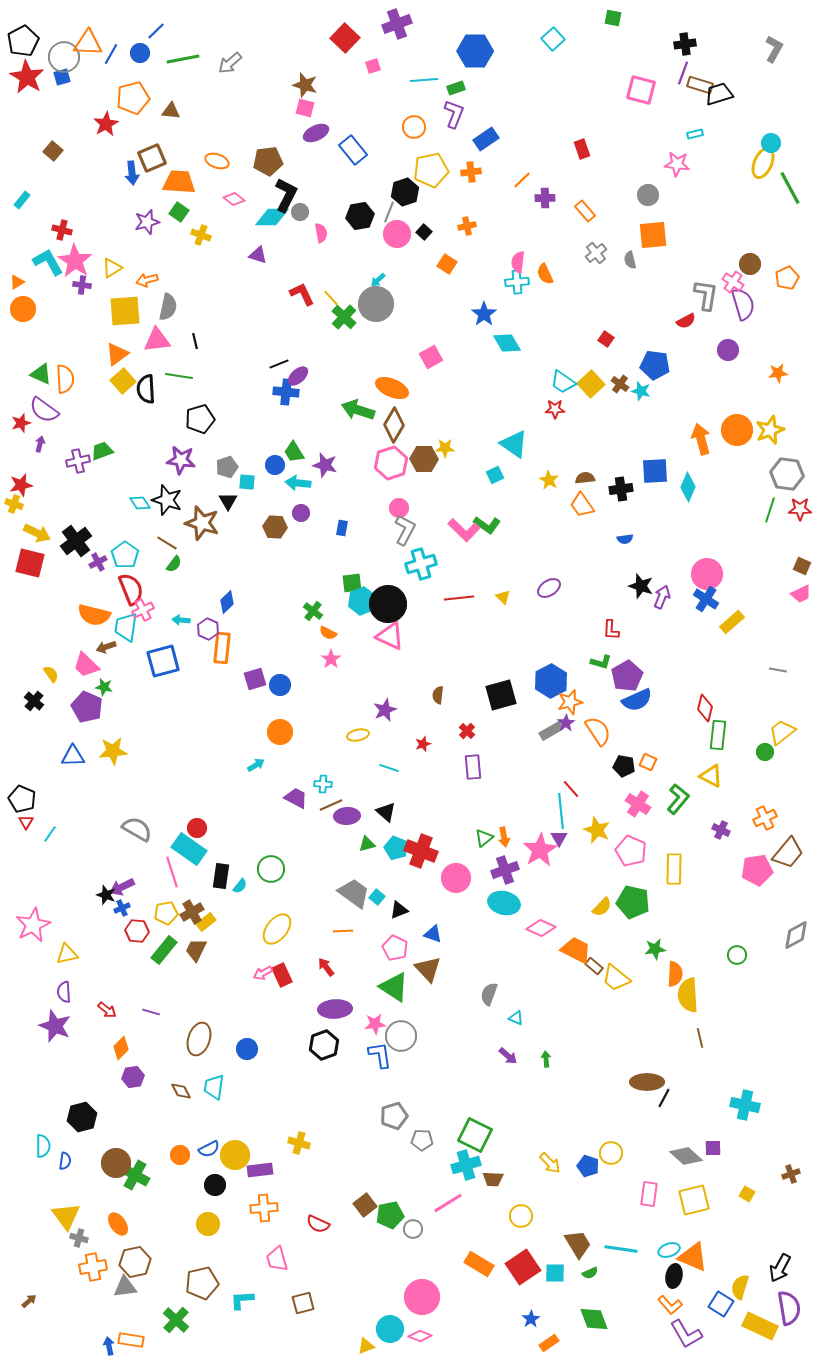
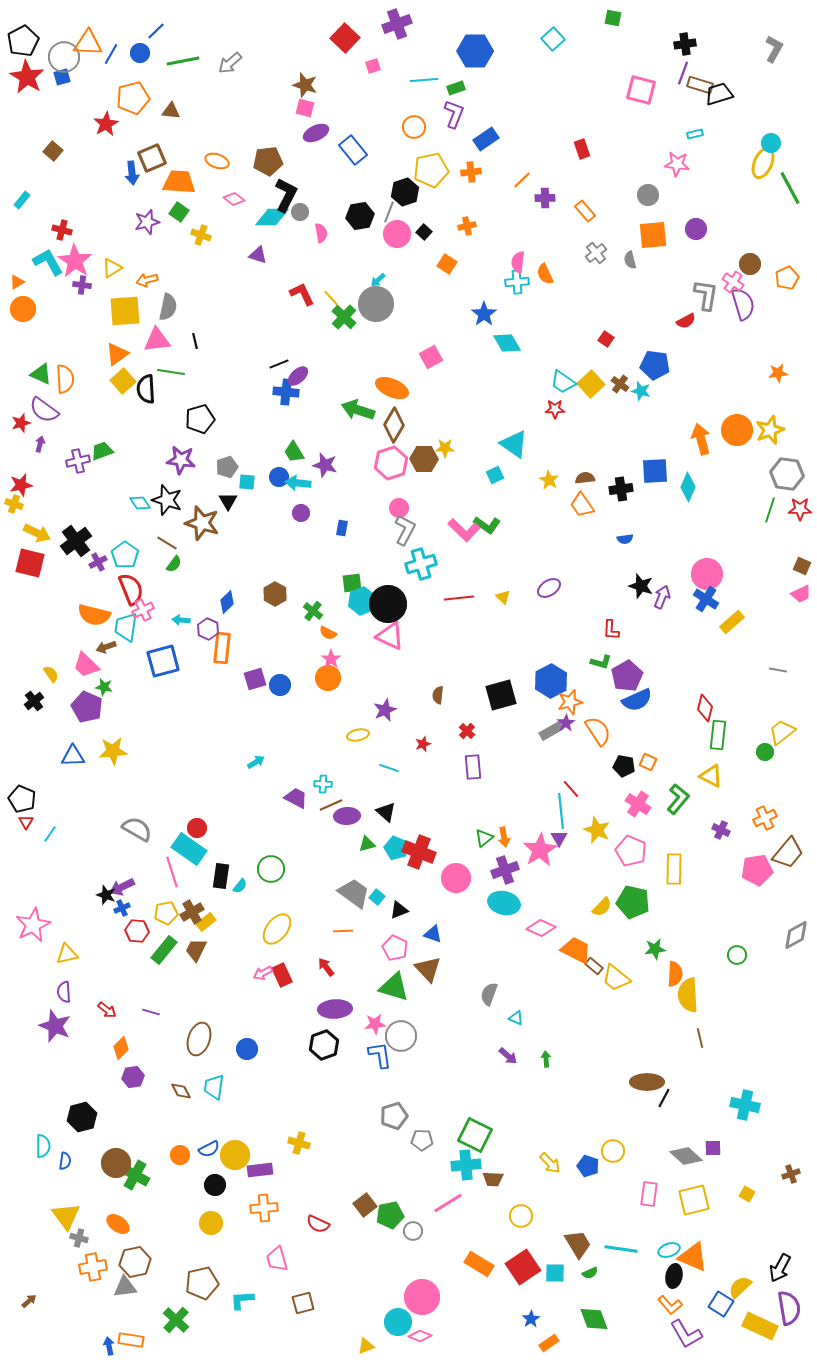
green line at (183, 59): moved 2 px down
purple circle at (728, 350): moved 32 px left, 121 px up
green line at (179, 376): moved 8 px left, 4 px up
blue circle at (275, 465): moved 4 px right, 12 px down
brown hexagon at (275, 527): moved 67 px down; rotated 25 degrees clockwise
black cross at (34, 701): rotated 12 degrees clockwise
orange circle at (280, 732): moved 48 px right, 54 px up
cyan arrow at (256, 765): moved 3 px up
red cross at (421, 851): moved 2 px left, 1 px down
green triangle at (394, 987): rotated 16 degrees counterclockwise
yellow circle at (611, 1153): moved 2 px right, 2 px up
cyan cross at (466, 1165): rotated 12 degrees clockwise
orange ellipse at (118, 1224): rotated 20 degrees counterclockwise
yellow circle at (208, 1224): moved 3 px right, 1 px up
gray circle at (413, 1229): moved 2 px down
yellow semicircle at (740, 1287): rotated 30 degrees clockwise
cyan circle at (390, 1329): moved 8 px right, 7 px up
